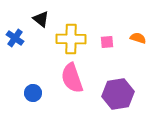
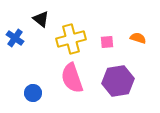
yellow cross: rotated 16 degrees counterclockwise
purple hexagon: moved 13 px up
